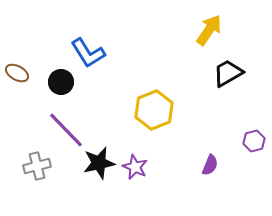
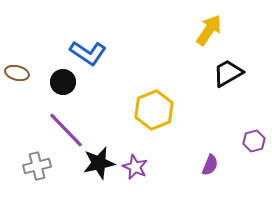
blue L-shape: rotated 24 degrees counterclockwise
brown ellipse: rotated 15 degrees counterclockwise
black circle: moved 2 px right
